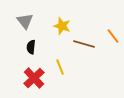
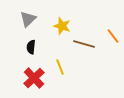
gray triangle: moved 3 px right, 2 px up; rotated 24 degrees clockwise
